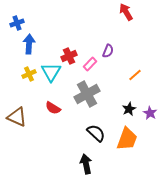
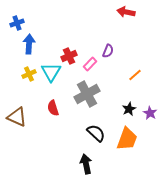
red arrow: rotated 48 degrees counterclockwise
red semicircle: rotated 42 degrees clockwise
